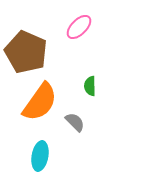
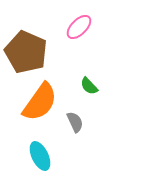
green semicircle: moved 1 px left; rotated 42 degrees counterclockwise
gray semicircle: rotated 20 degrees clockwise
cyan ellipse: rotated 36 degrees counterclockwise
